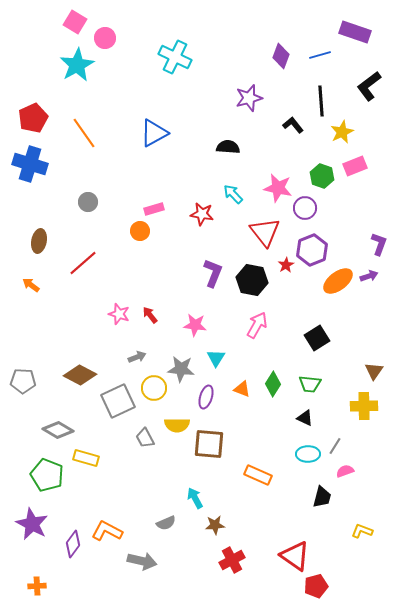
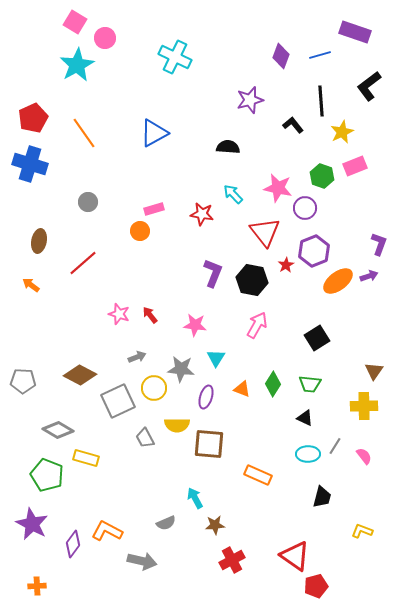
purple star at (249, 98): moved 1 px right, 2 px down
purple hexagon at (312, 250): moved 2 px right, 1 px down
pink semicircle at (345, 471): moved 19 px right, 15 px up; rotated 72 degrees clockwise
